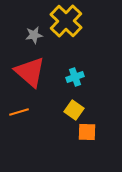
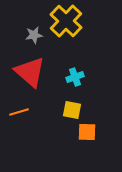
yellow square: moved 2 px left; rotated 24 degrees counterclockwise
